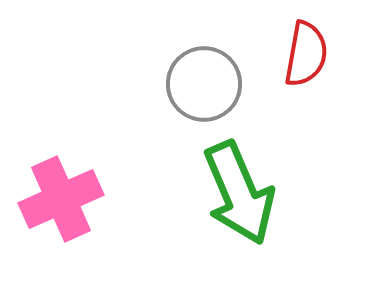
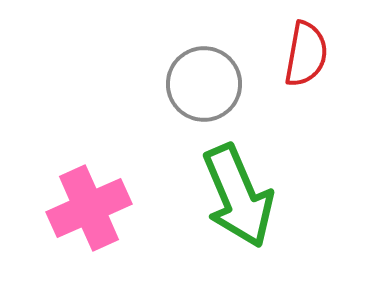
green arrow: moved 1 px left, 3 px down
pink cross: moved 28 px right, 9 px down
